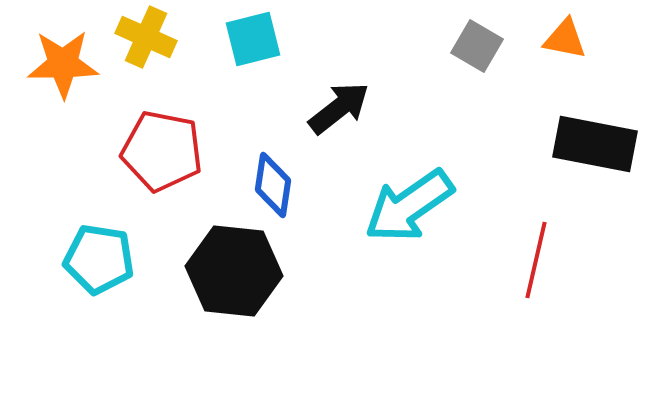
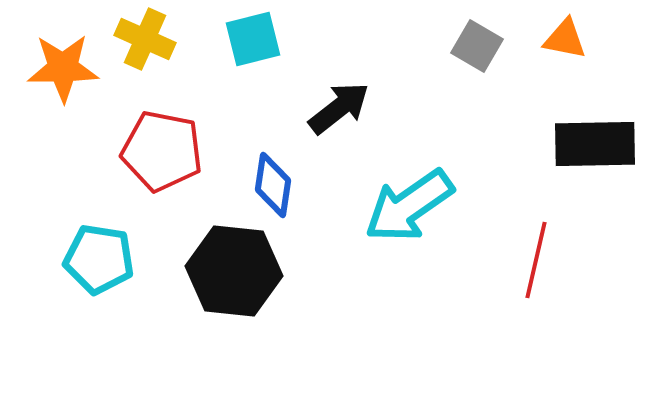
yellow cross: moved 1 px left, 2 px down
orange star: moved 4 px down
black rectangle: rotated 12 degrees counterclockwise
